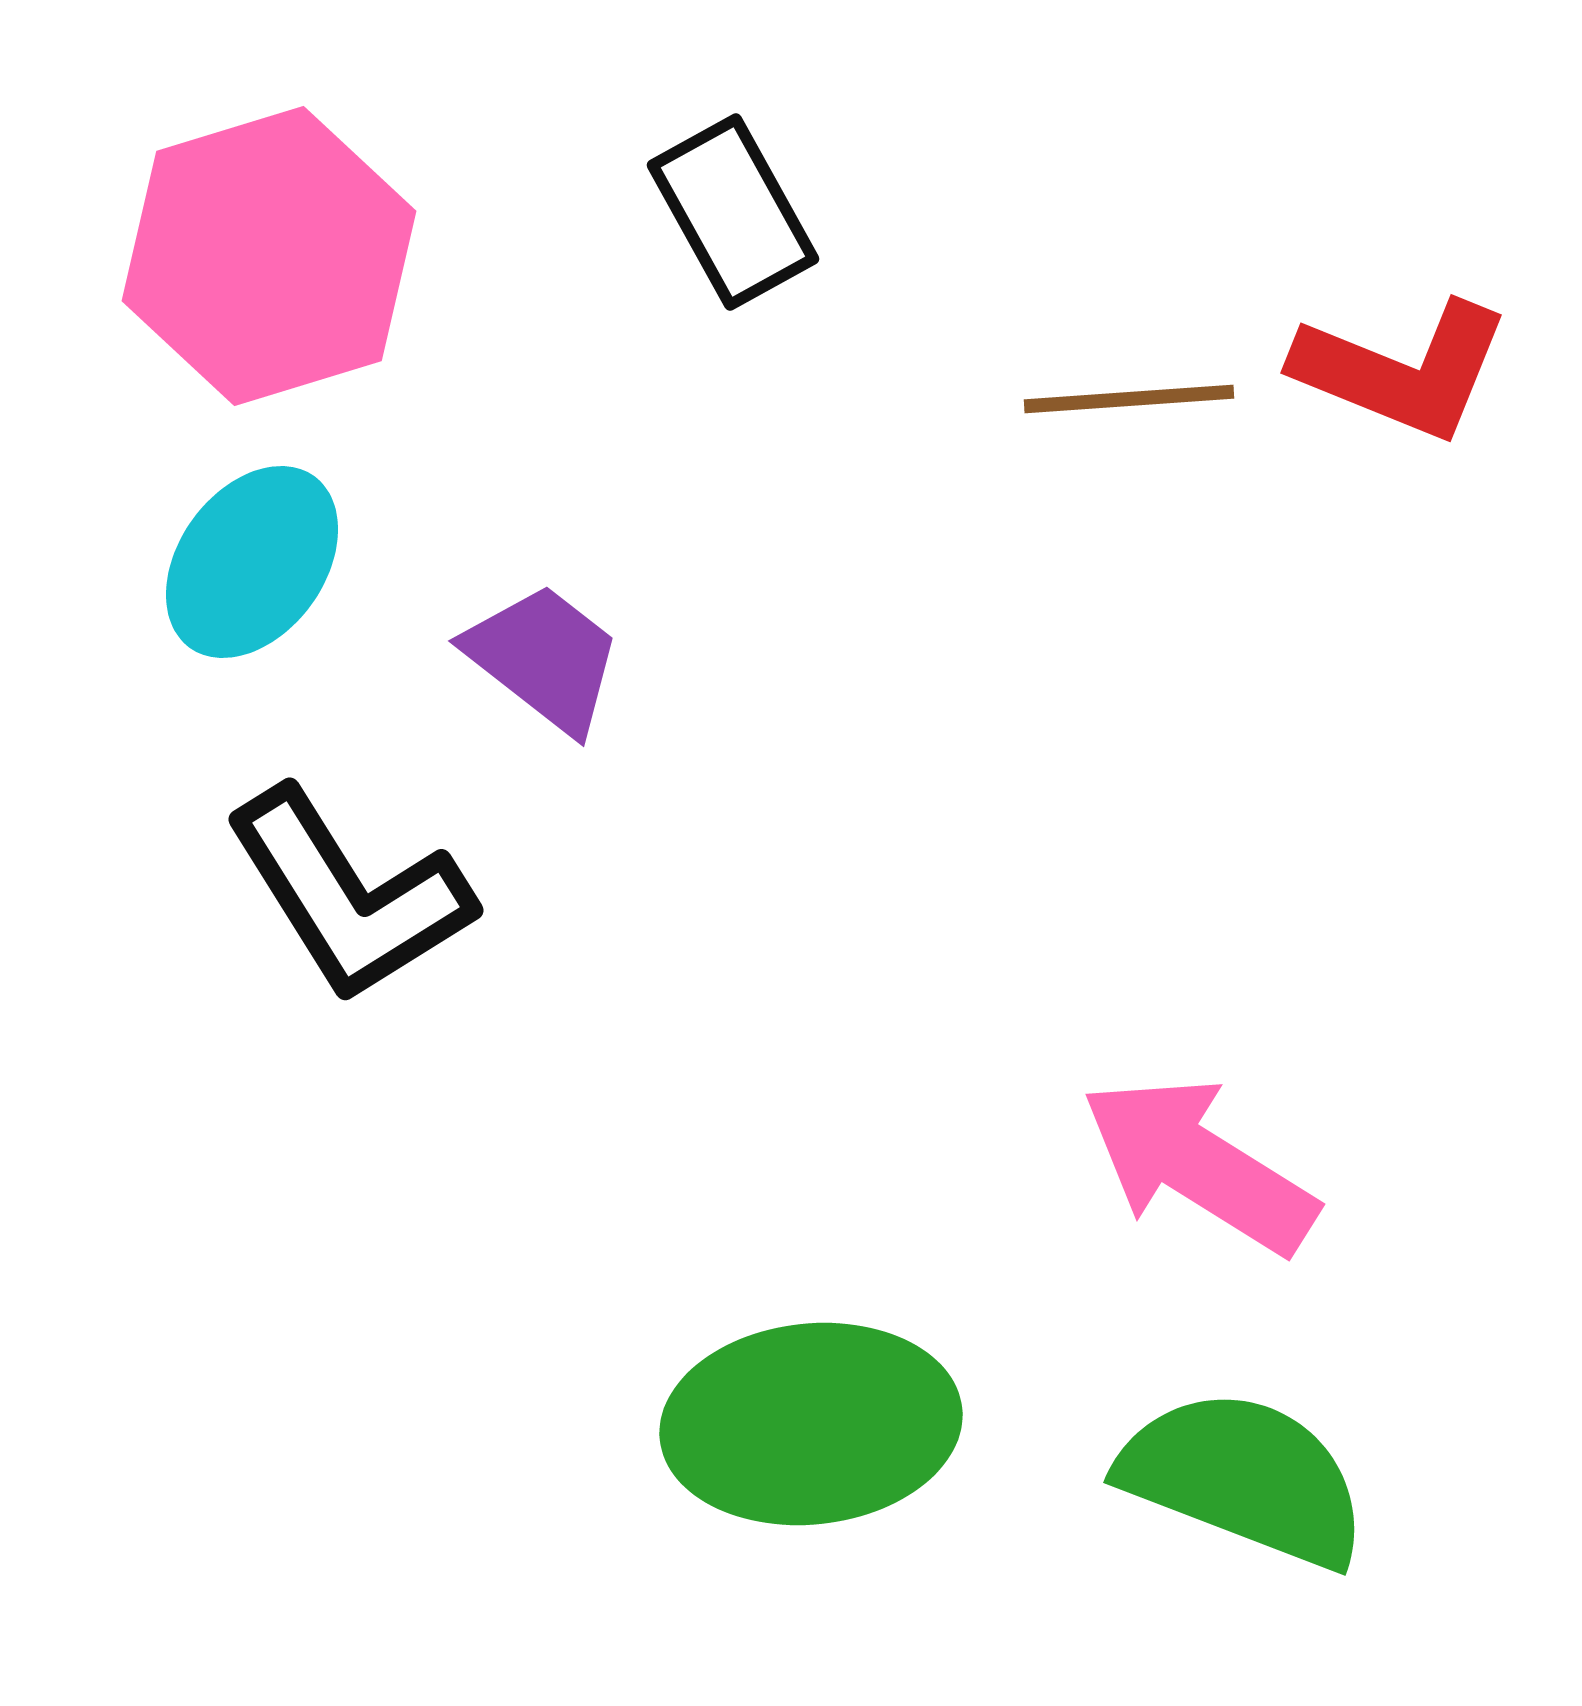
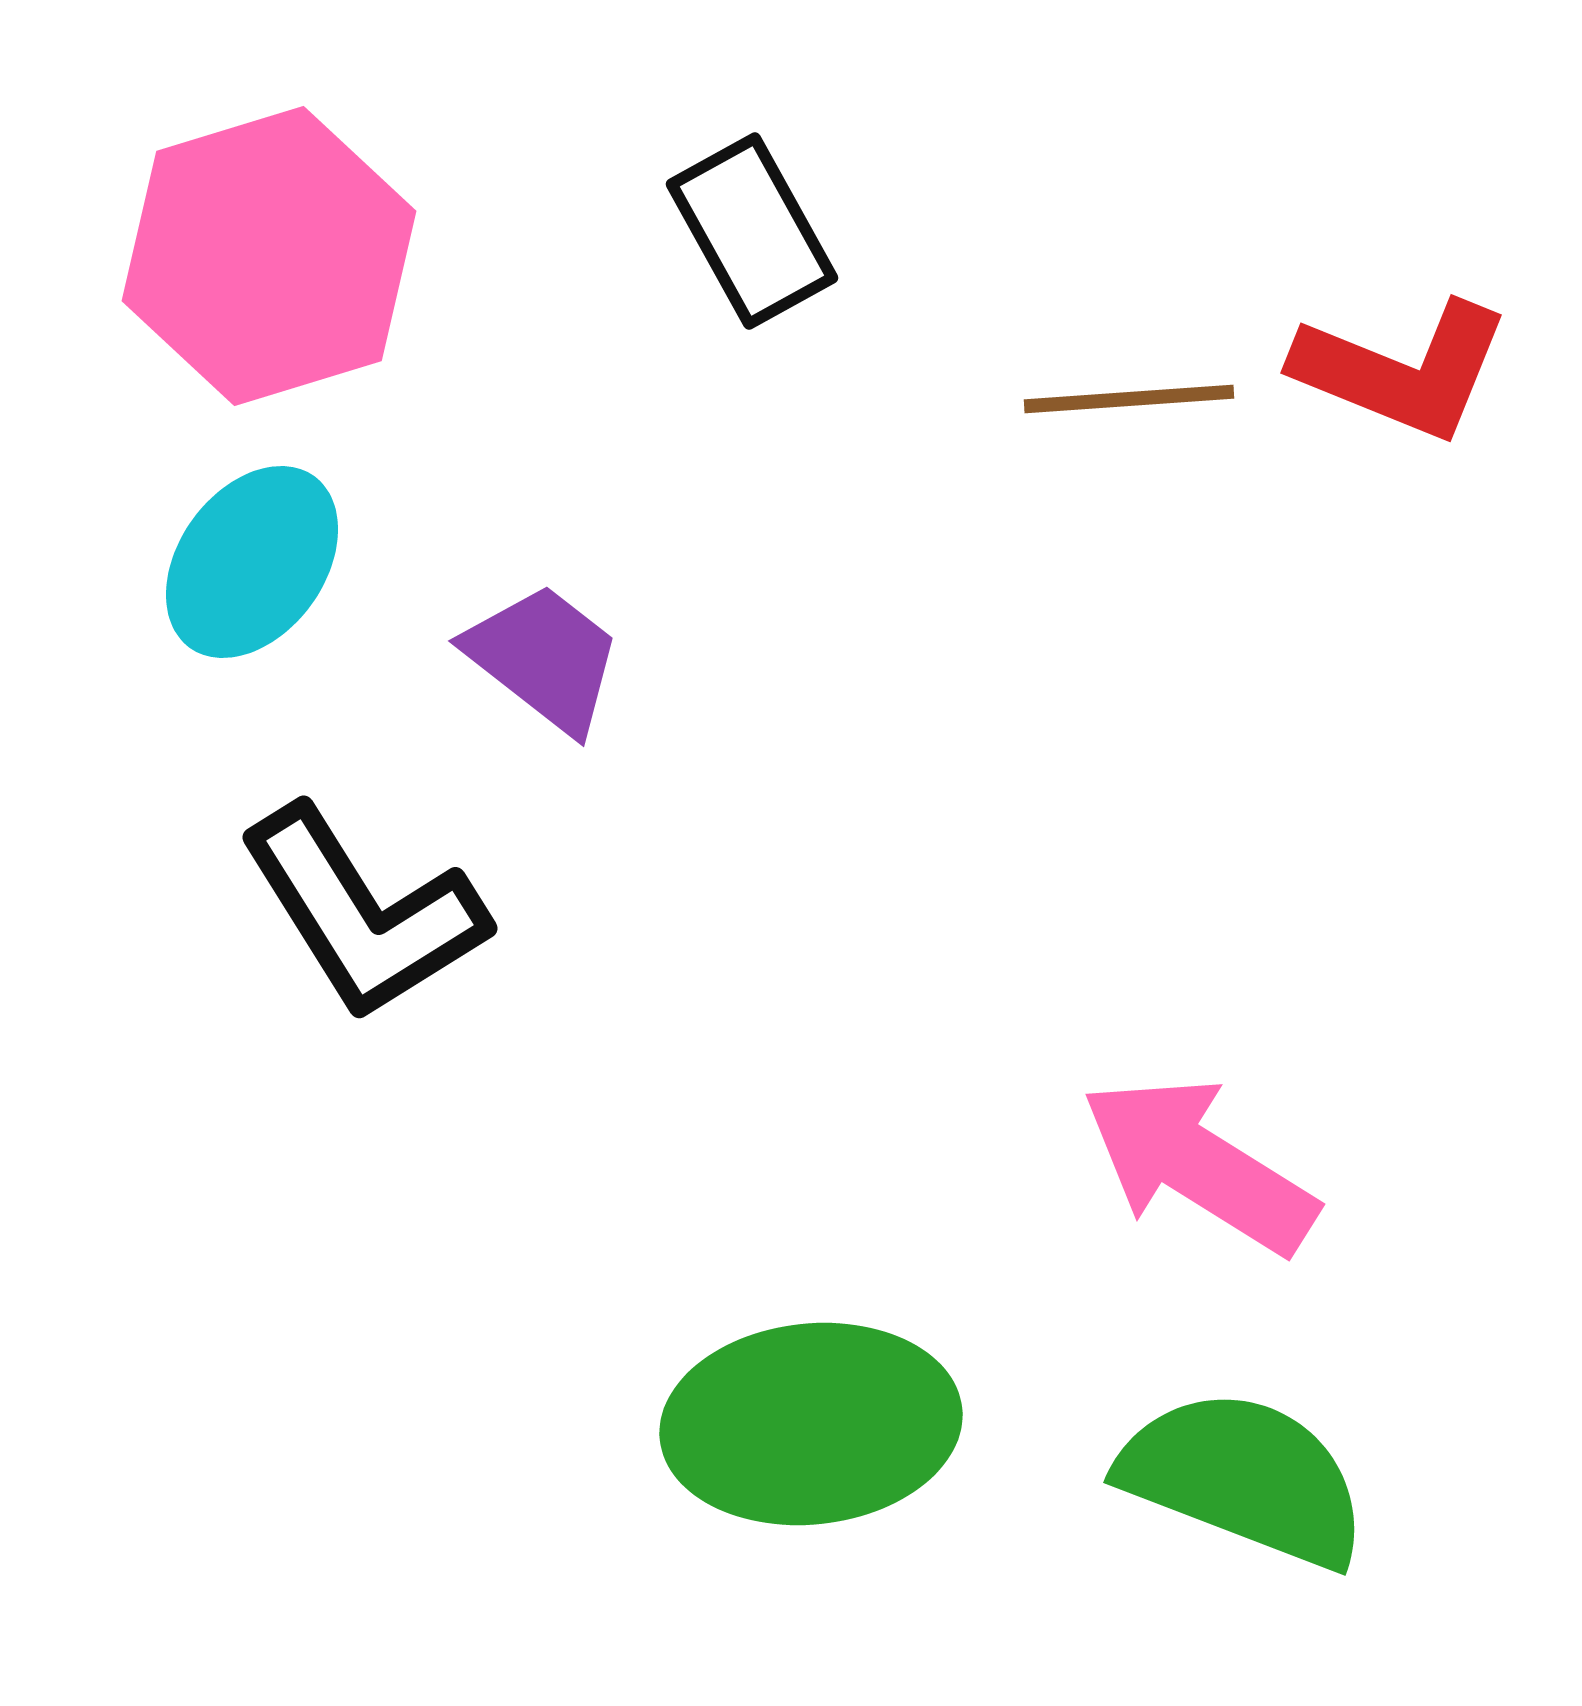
black rectangle: moved 19 px right, 19 px down
black L-shape: moved 14 px right, 18 px down
